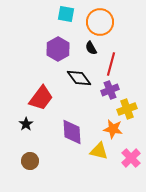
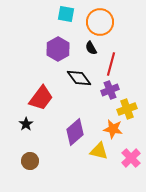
purple diamond: moved 3 px right; rotated 52 degrees clockwise
